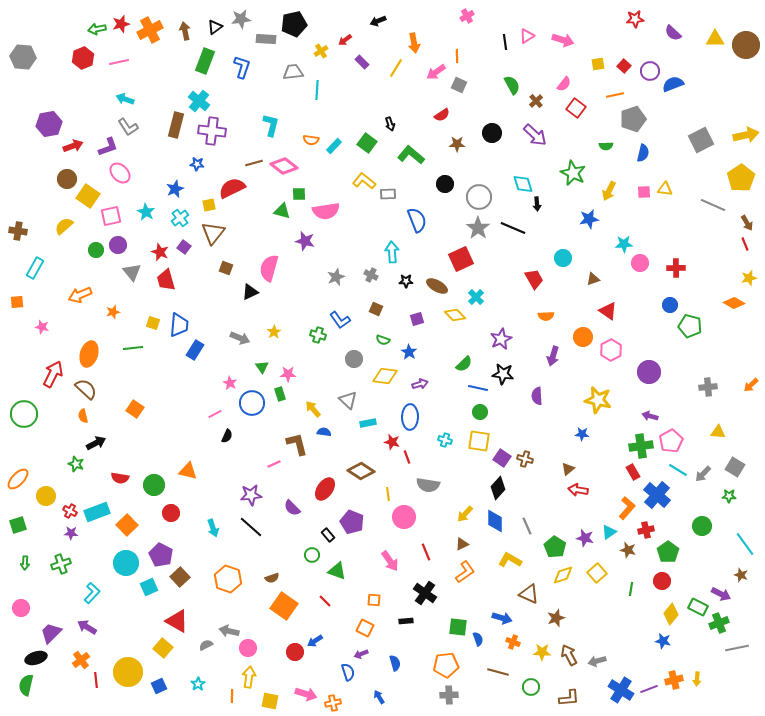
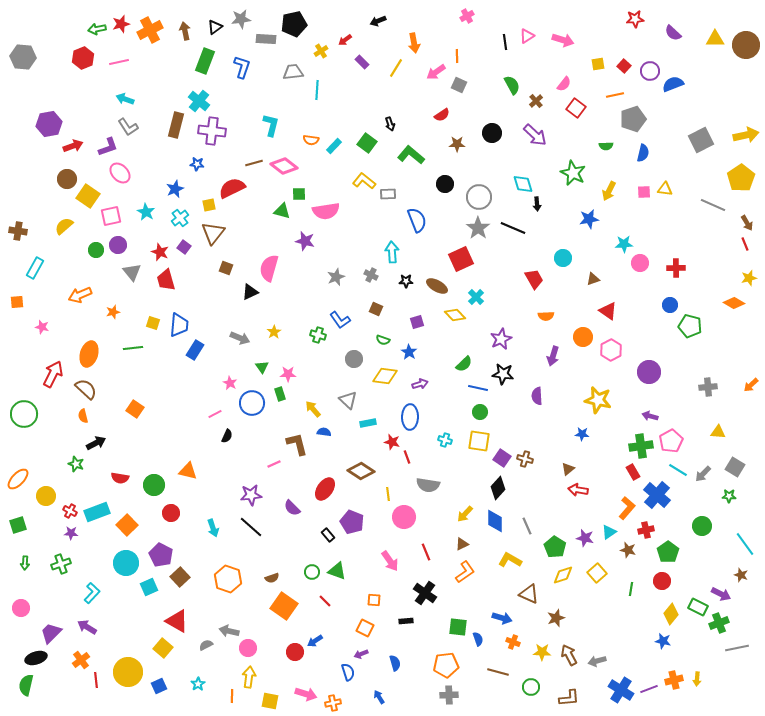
purple square at (417, 319): moved 3 px down
green circle at (312, 555): moved 17 px down
